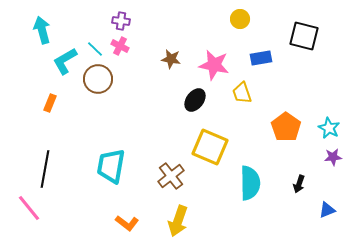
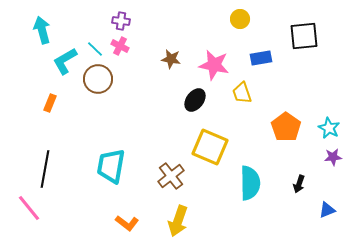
black square: rotated 20 degrees counterclockwise
